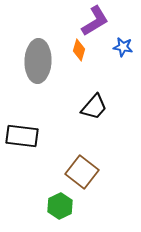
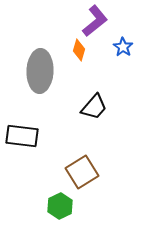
purple L-shape: rotated 8 degrees counterclockwise
blue star: rotated 24 degrees clockwise
gray ellipse: moved 2 px right, 10 px down
brown square: rotated 20 degrees clockwise
